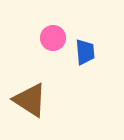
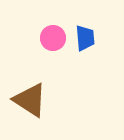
blue trapezoid: moved 14 px up
